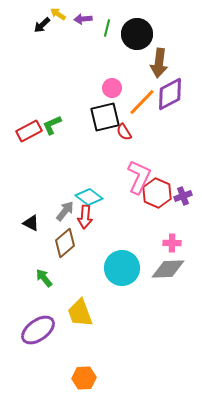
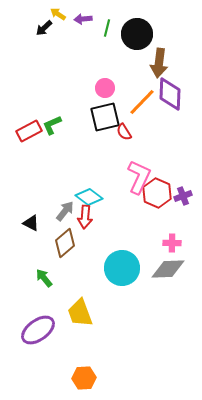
black arrow: moved 2 px right, 3 px down
pink circle: moved 7 px left
purple diamond: rotated 60 degrees counterclockwise
